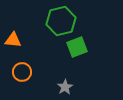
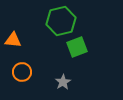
gray star: moved 2 px left, 5 px up
